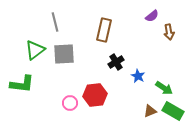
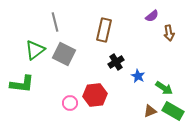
brown arrow: moved 1 px down
gray square: rotated 30 degrees clockwise
